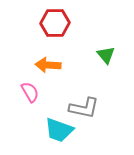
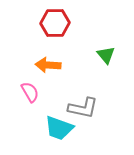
gray L-shape: moved 1 px left
cyan trapezoid: moved 2 px up
